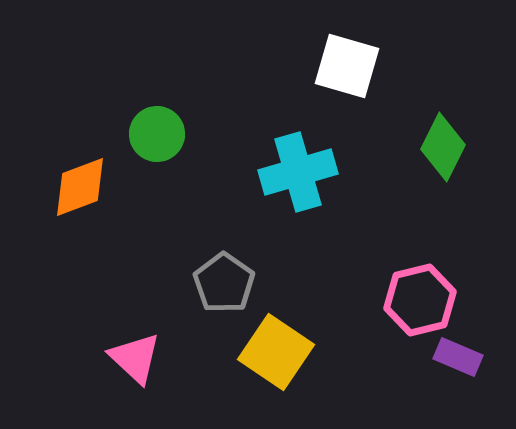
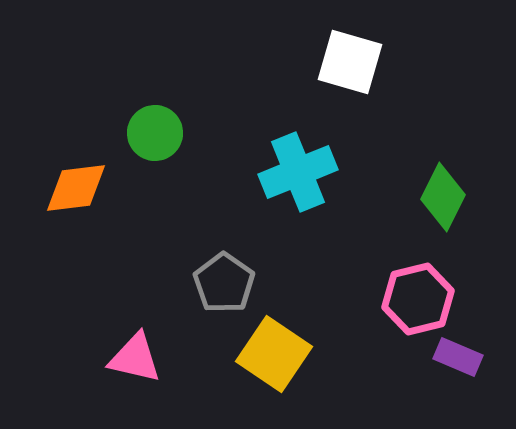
white square: moved 3 px right, 4 px up
green circle: moved 2 px left, 1 px up
green diamond: moved 50 px down
cyan cross: rotated 6 degrees counterclockwise
orange diamond: moved 4 px left, 1 px down; rotated 14 degrees clockwise
pink hexagon: moved 2 px left, 1 px up
yellow square: moved 2 px left, 2 px down
pink triangle: rotated 30 degrees counterclockwise
